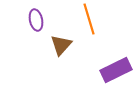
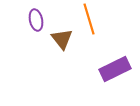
brown triangle: moved 1 px right, 6 px up; rotated 20 degrees counterclockwise
purple rectangle: moved 1 px left, 1 px up
